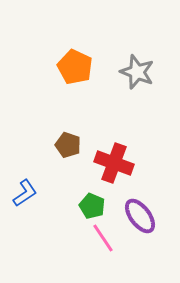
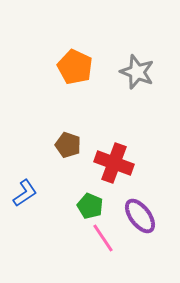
green pentagon: moved 2 px left
